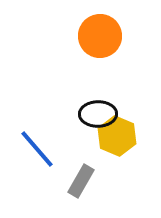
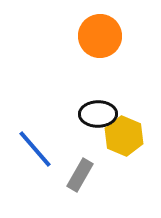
yellow hexagon: moved 7 px right
blue line: moved 2 px left
gray rectangle: moved 1 px left, 6 px up
